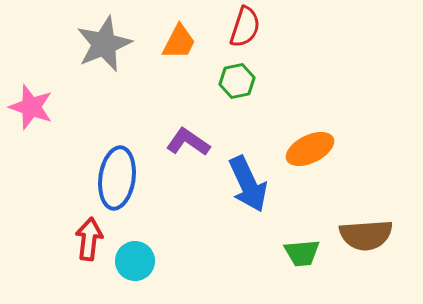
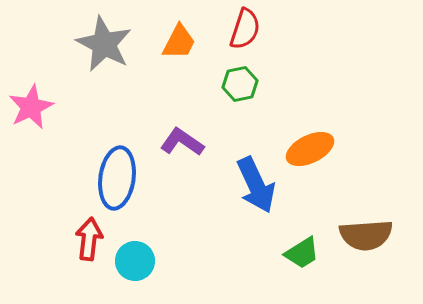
red semicircle: moved 2 px down
gray star: rotated 22 degrees counterclockwise
green hexagon: moved 3 px right, 3 px down
pink star: rotated 27 degrees clockwise
purple L-shape: moved 6 px left
blue arrow: moved 8 px right, 1 px down
green trapezoid: rotated 27 degrees counterclockwise
